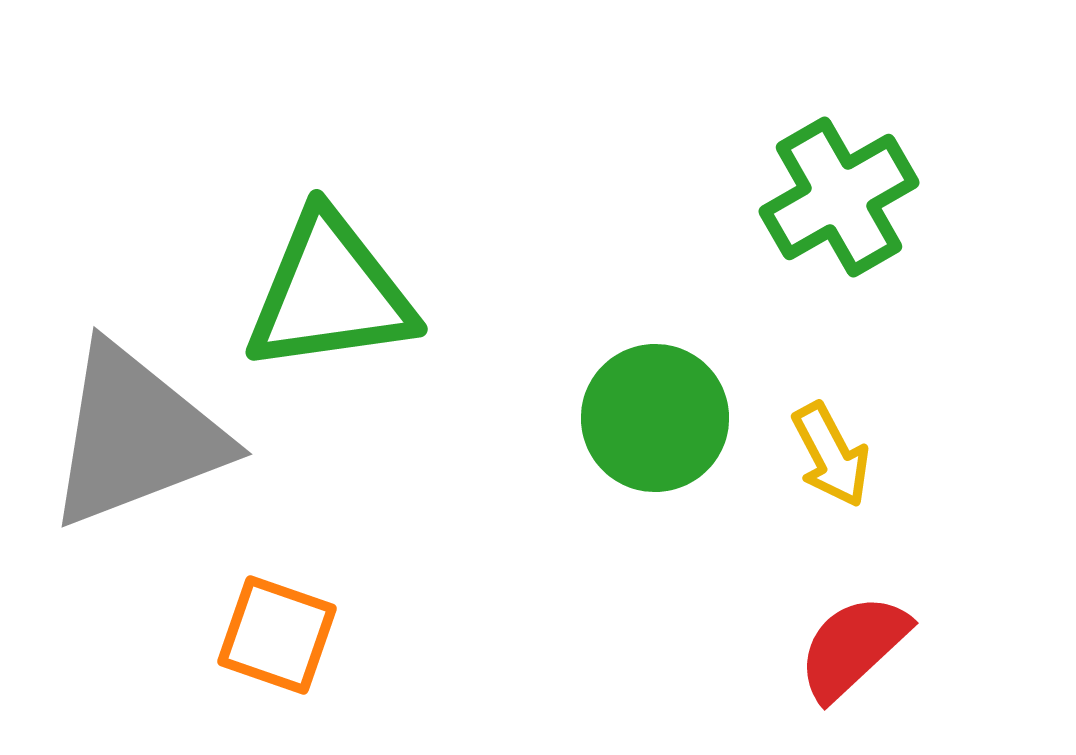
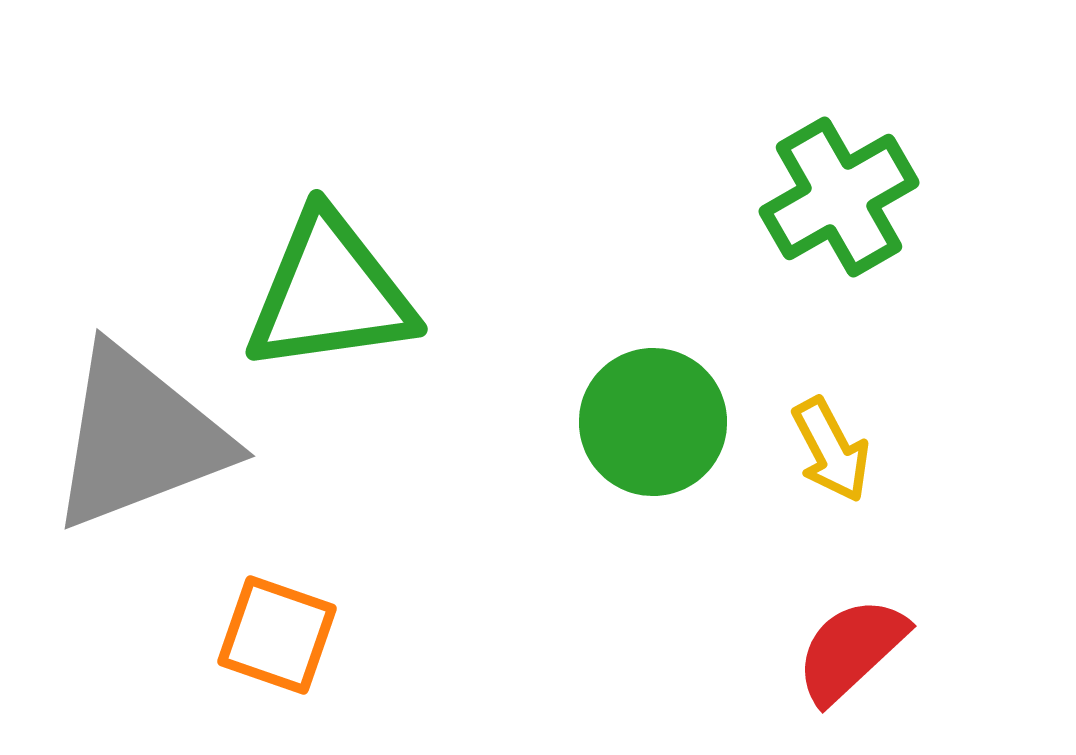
green circle: moved 2 px left, 4 px down
gray triangle: moved 3 px right, 2 px down
yellow arrow: moved 5 px up
red semicircle: moved 2 px left, 3 px down
